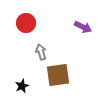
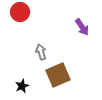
red circle: moved 6 px left, 11 px up
purple arrow: moved 1 px left; rotated 30 degrees clockwise
brown square: rotated 15 degrees counterclockwise
